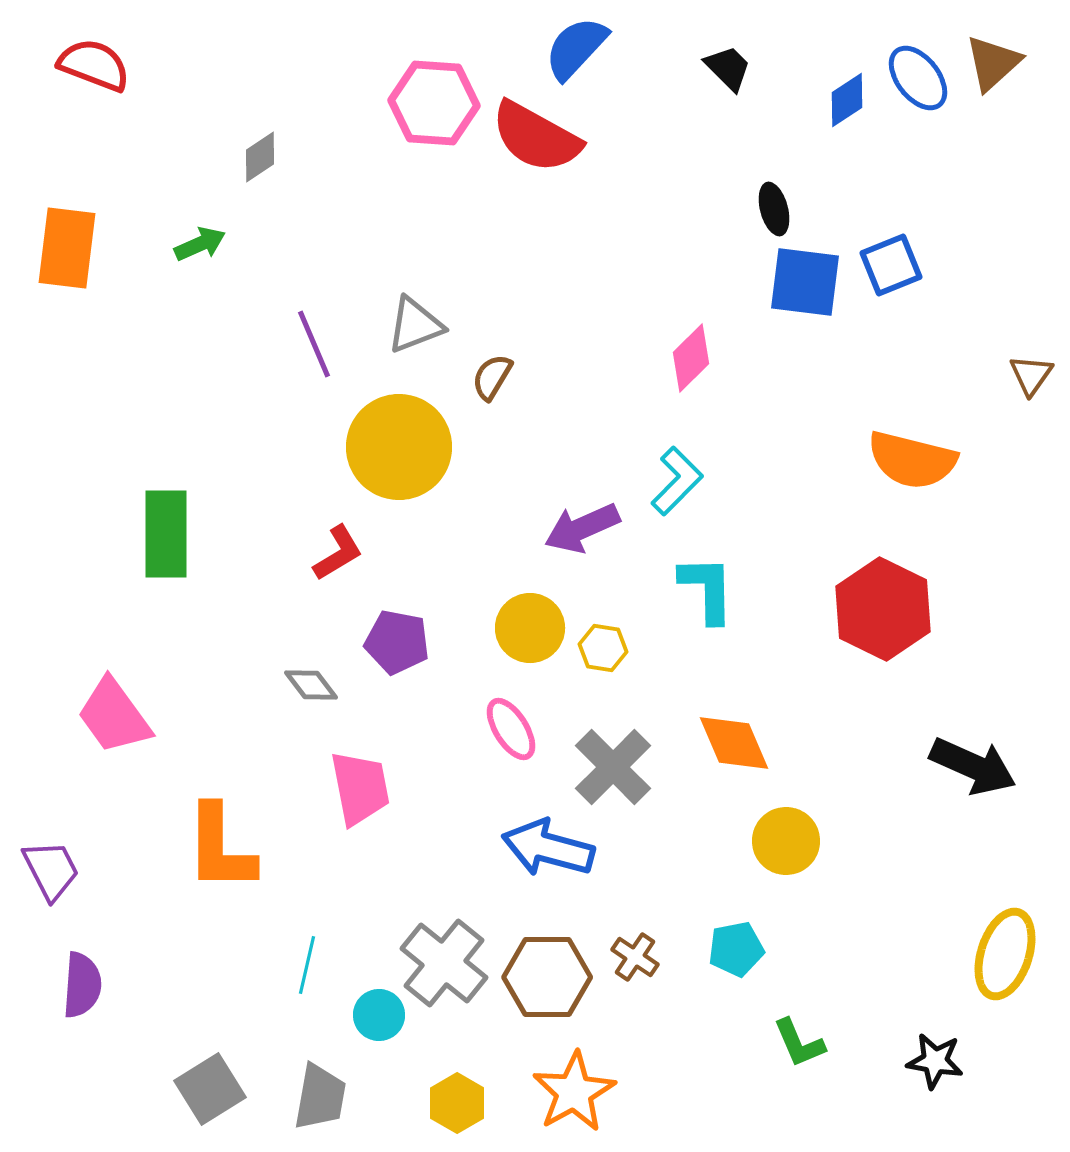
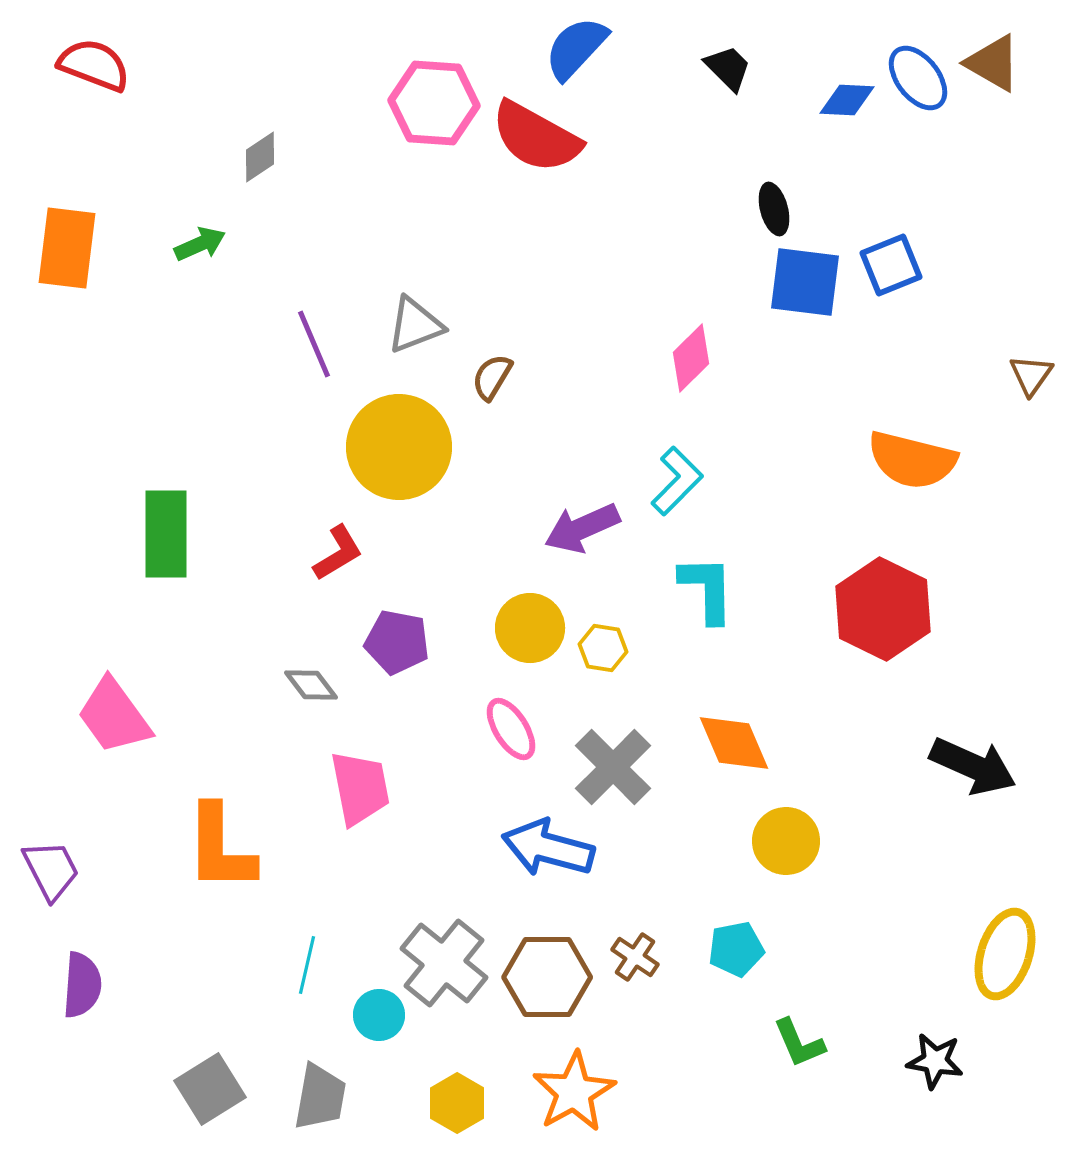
brown triangle at (993, 63): rotated 48 degrees counterclockwise
blue diamond at (847, 100): rotated 36 degrees clockwise
